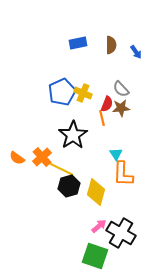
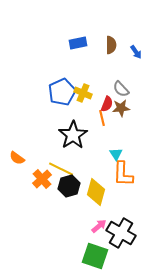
orange cross: moved 22 px down
